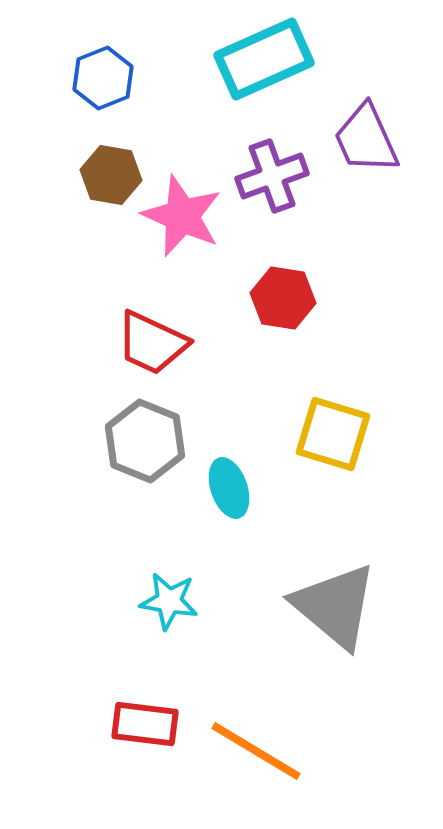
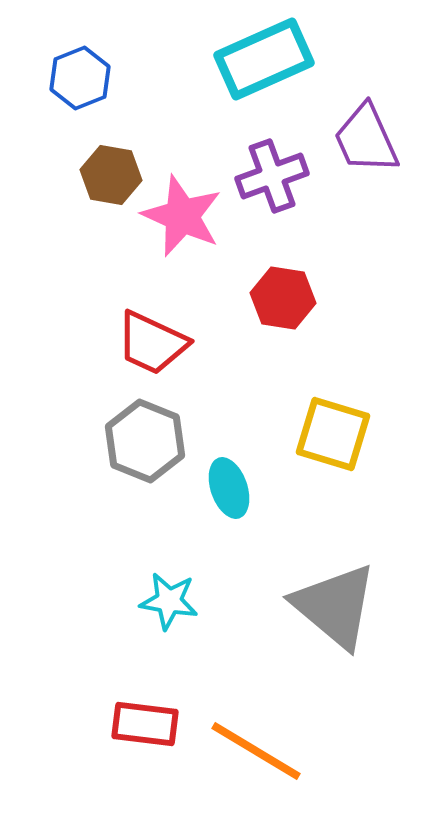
blue hexagon: moved 23 px left
